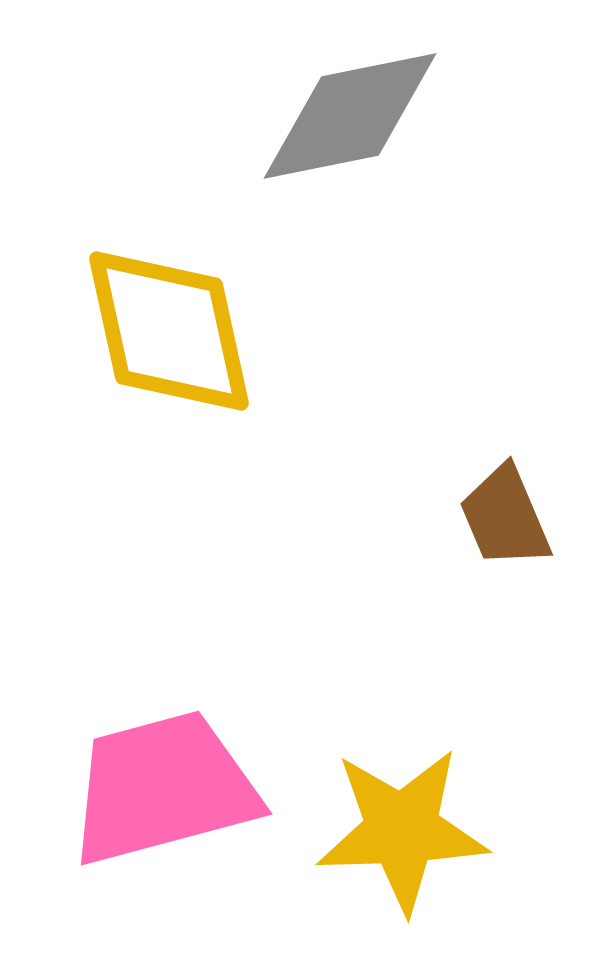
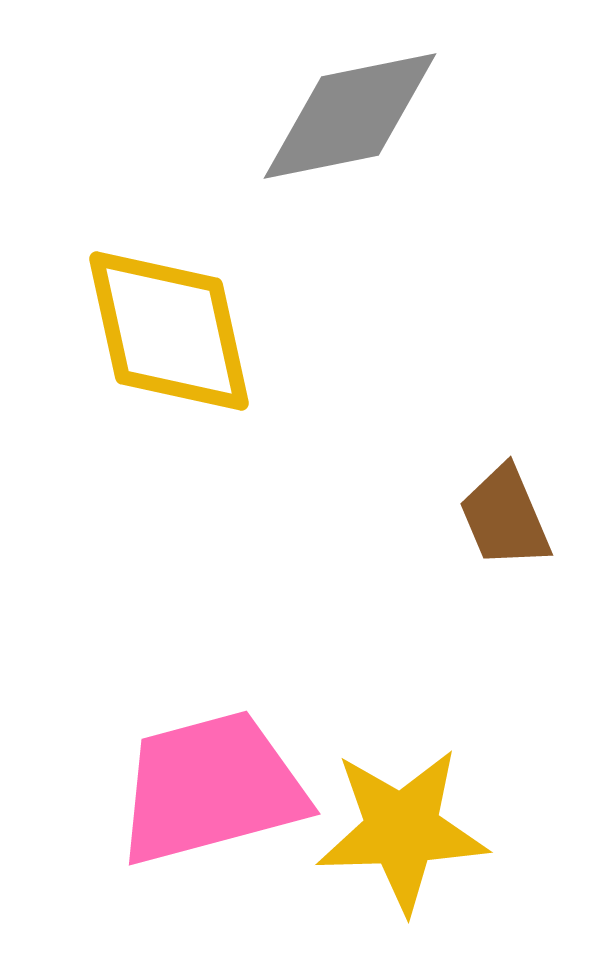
pink trapezoid: moved 48 px right
